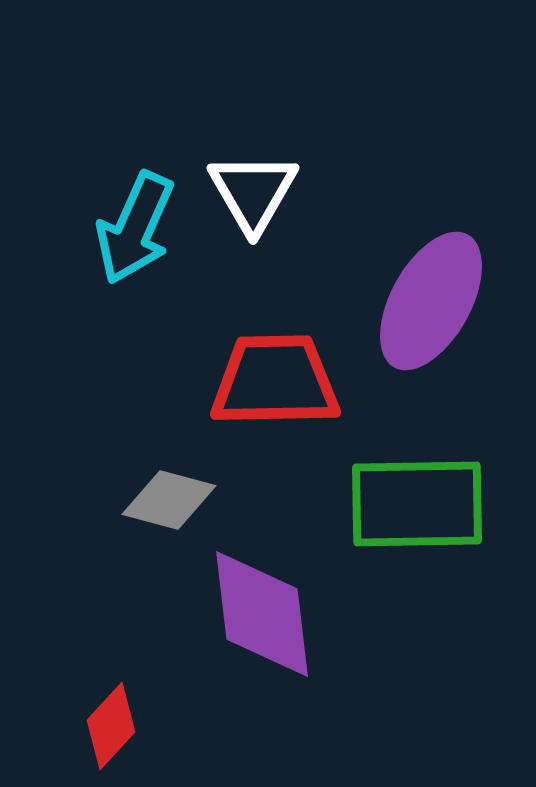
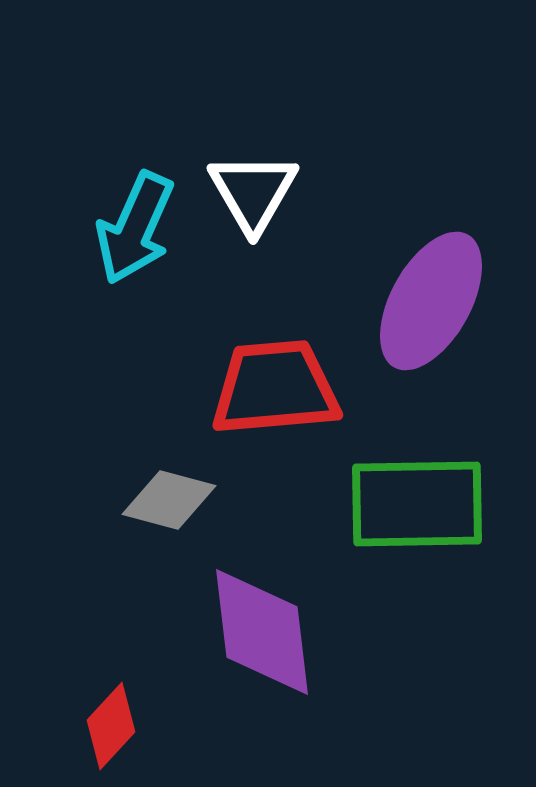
red trapezoid: moved 7 px down; rotated 4 degrees counterclockwise
purple diamond: moved 18 px down
